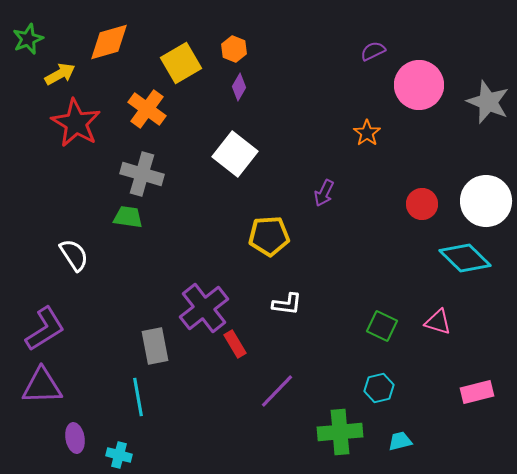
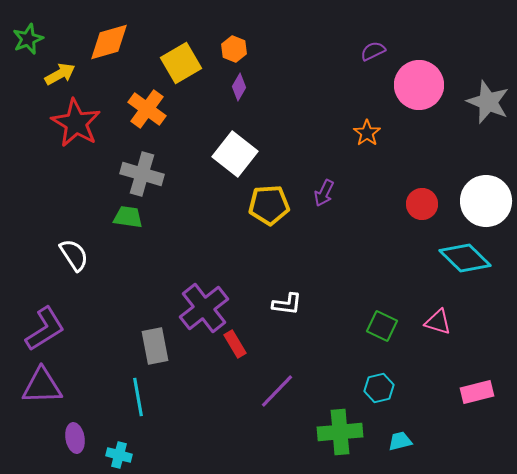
yellow pentagon: moved 31 px up
